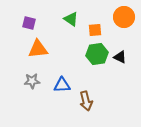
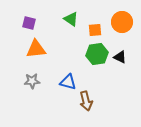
orange circle: moved 2 px left, 5 px down
orange triangle: moved 2 px left
blue triangle: moved 6 px right, 3 px up; rotated 18 degrees clockwise
